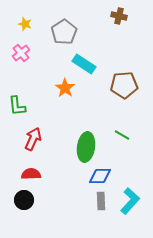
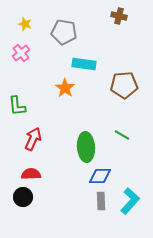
gray pentagon: rotated 30 degrees counterclockwise
cyan rectangle: rotated 25 degrees counterclockwise
green ellipse: rotated 12 degrees counterclockwise
black circle: moved 1 px left, 3 px up
